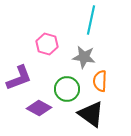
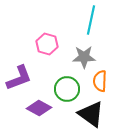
gray star: rotated 10 degrees counterclockwise
